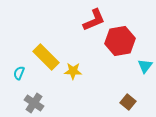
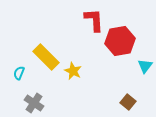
red L-shape: rotated 70 degrees counterclockwise
yellow star: rotated 24 degrees clockwise
